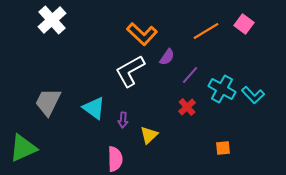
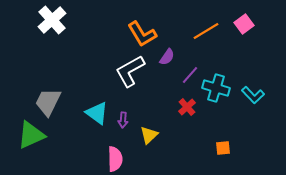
pink square: rotated 18 degrees clockwise
orange L-shape: rotated 16 degrees clockwise
cyan cross: moved 6 px left, 1 px up; rotated 12 degrees counterclockwise
cyan triangle: moved 3 px right, 5 px down
green triangle: moved 8 px right, 13 px up
